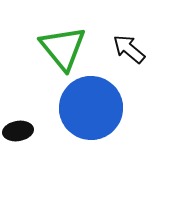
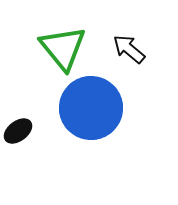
black ellipse: rotated 28 degrees counterclockwise
